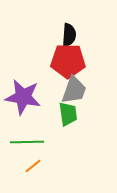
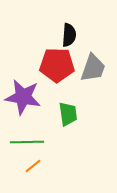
red pentagon: moved 11 px left, 4 px down
gray trapezoid: moved 19 px right, 22 px up
